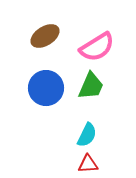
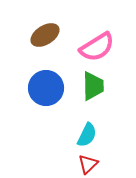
brown ellipse: moved 1 px up
green trapezoid: moved 2 px right; rotated 24 degrees counterclockwise
red triangle: rotated 40 degrees counterclockwise
